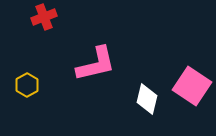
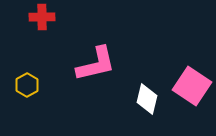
red cross: moved 2 px left; rotated 20 degrees clockwise
